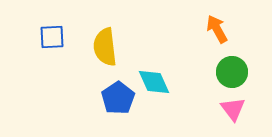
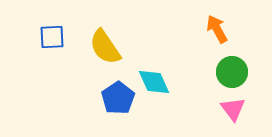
yellow semicircle: rotated 27 degrees counterclockwise
